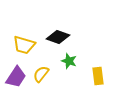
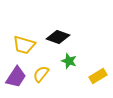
yellow rectangle: rotated 66 degrees clockwise
